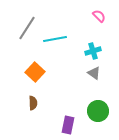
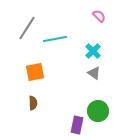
cyan cross: rotated 28 degrees counterclockwise
orange square: rotated 36 degrees clockwise
purple rectangle: moved 9 px right
